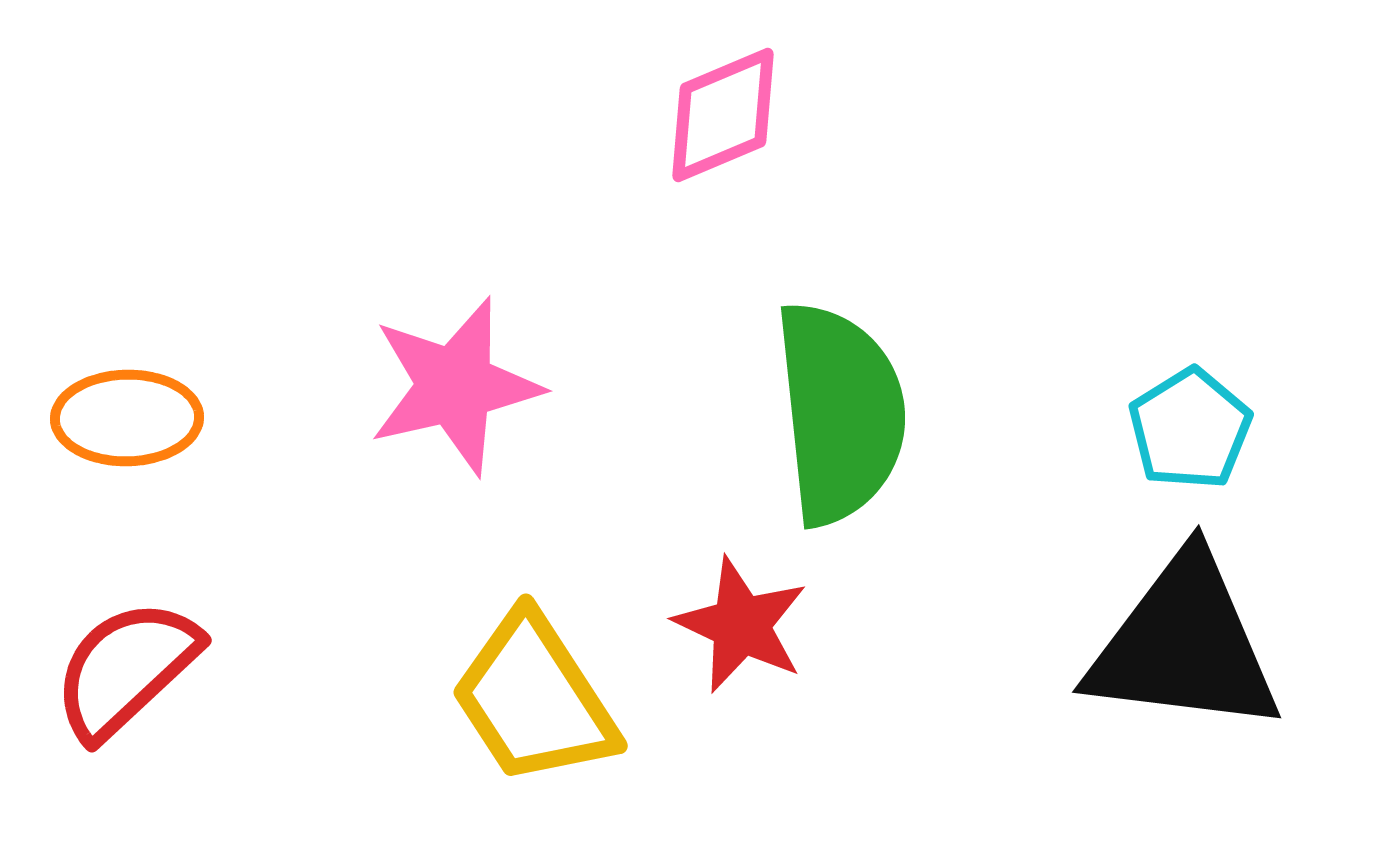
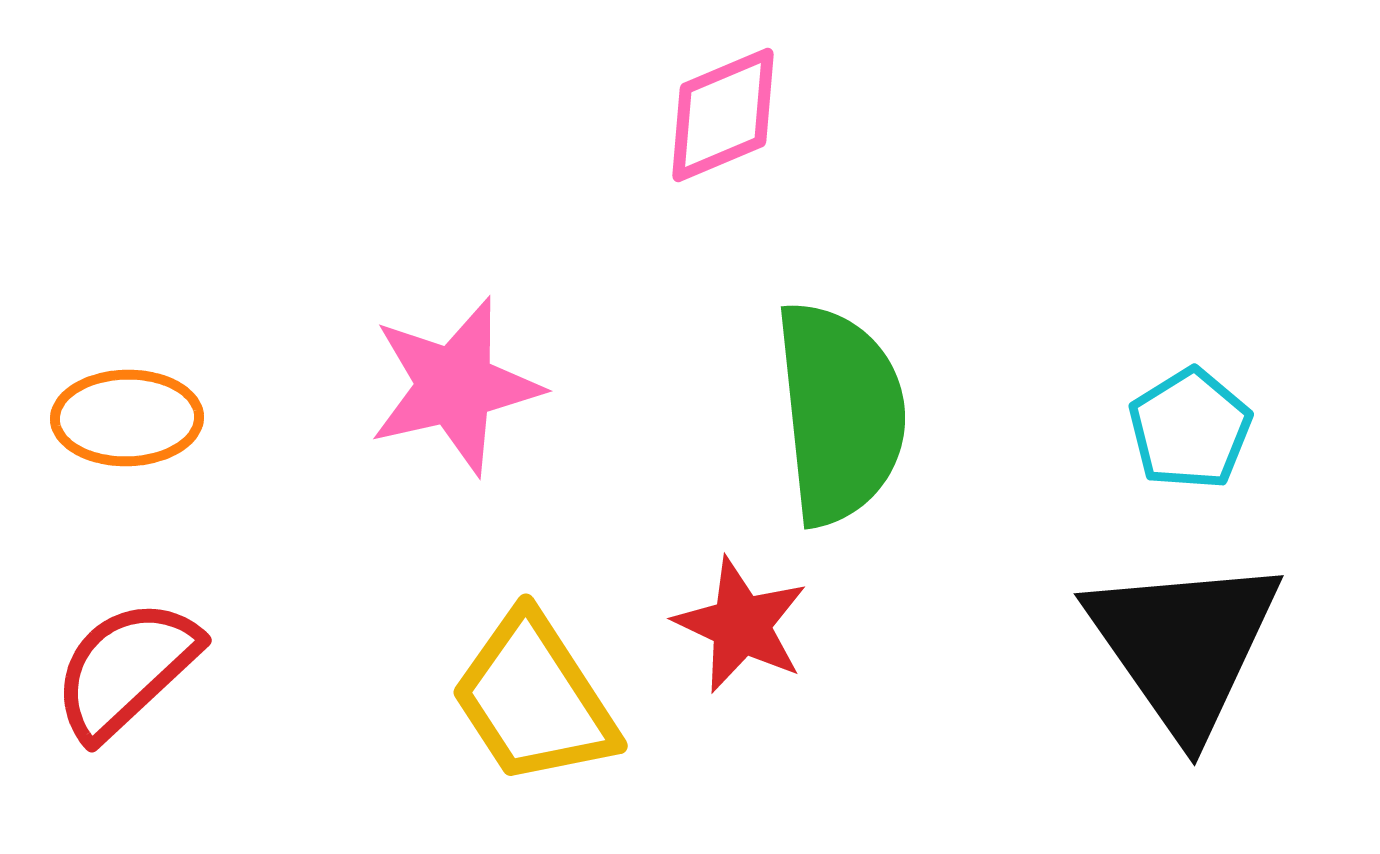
black triangle: rotated 48 degrees clockwise
